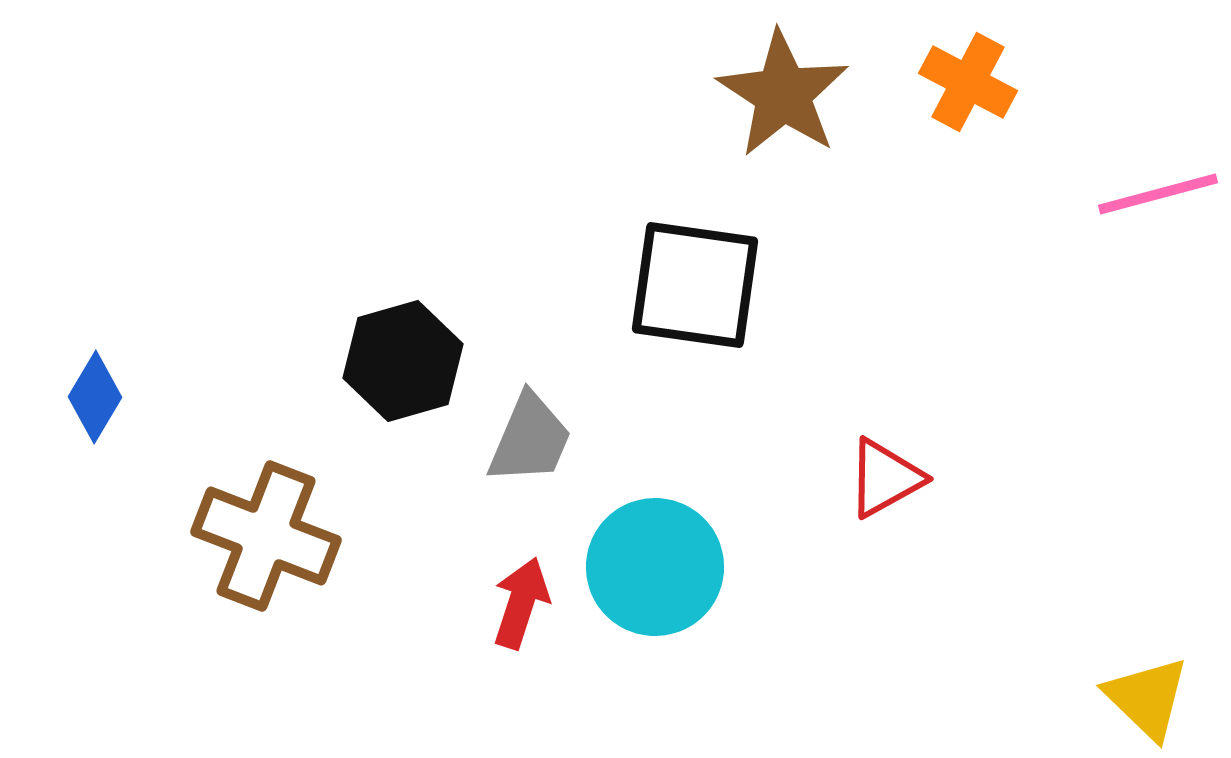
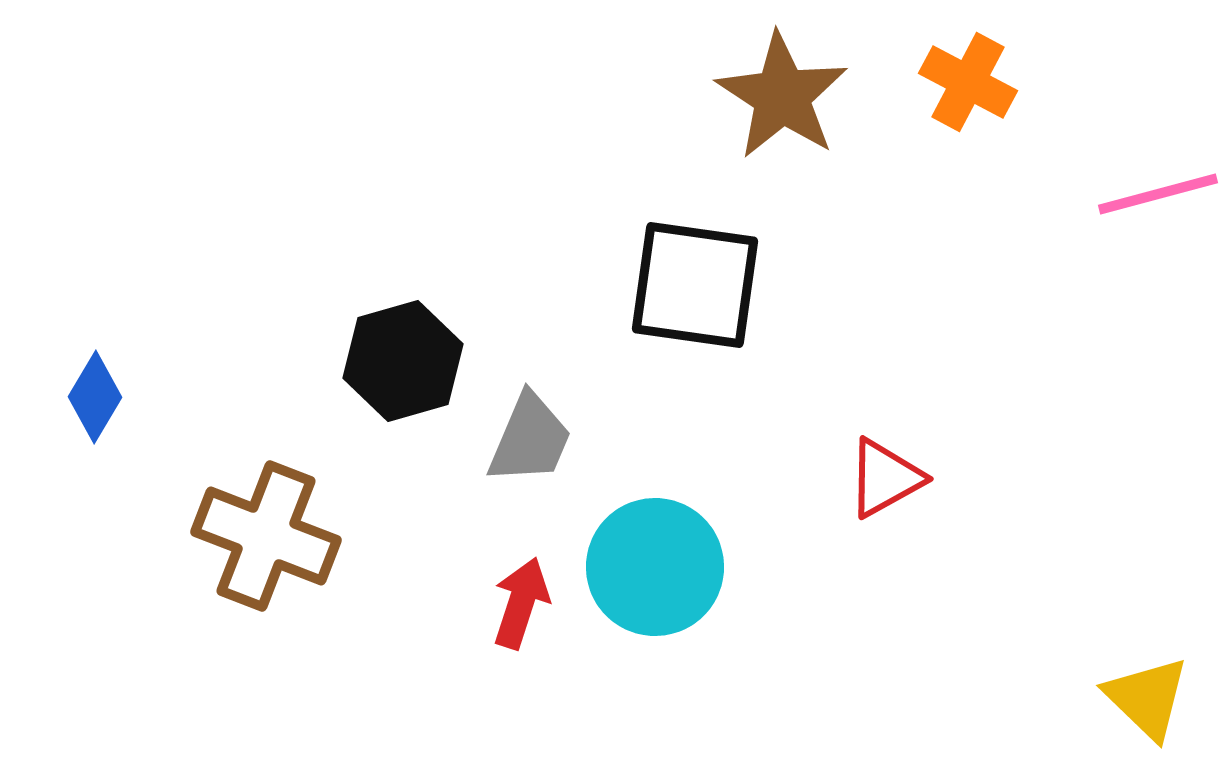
brown star: moved 1 px left, 2 px down
